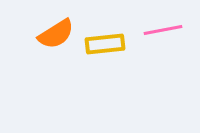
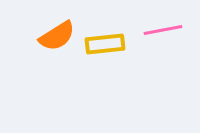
orange semicircle: moved 1 px right, 2 px down
